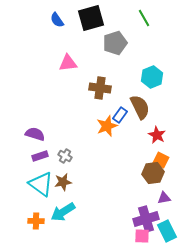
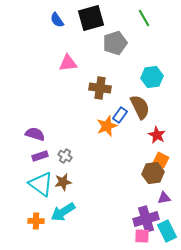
cyan hexagon: rotated 15 degrees clockwise
